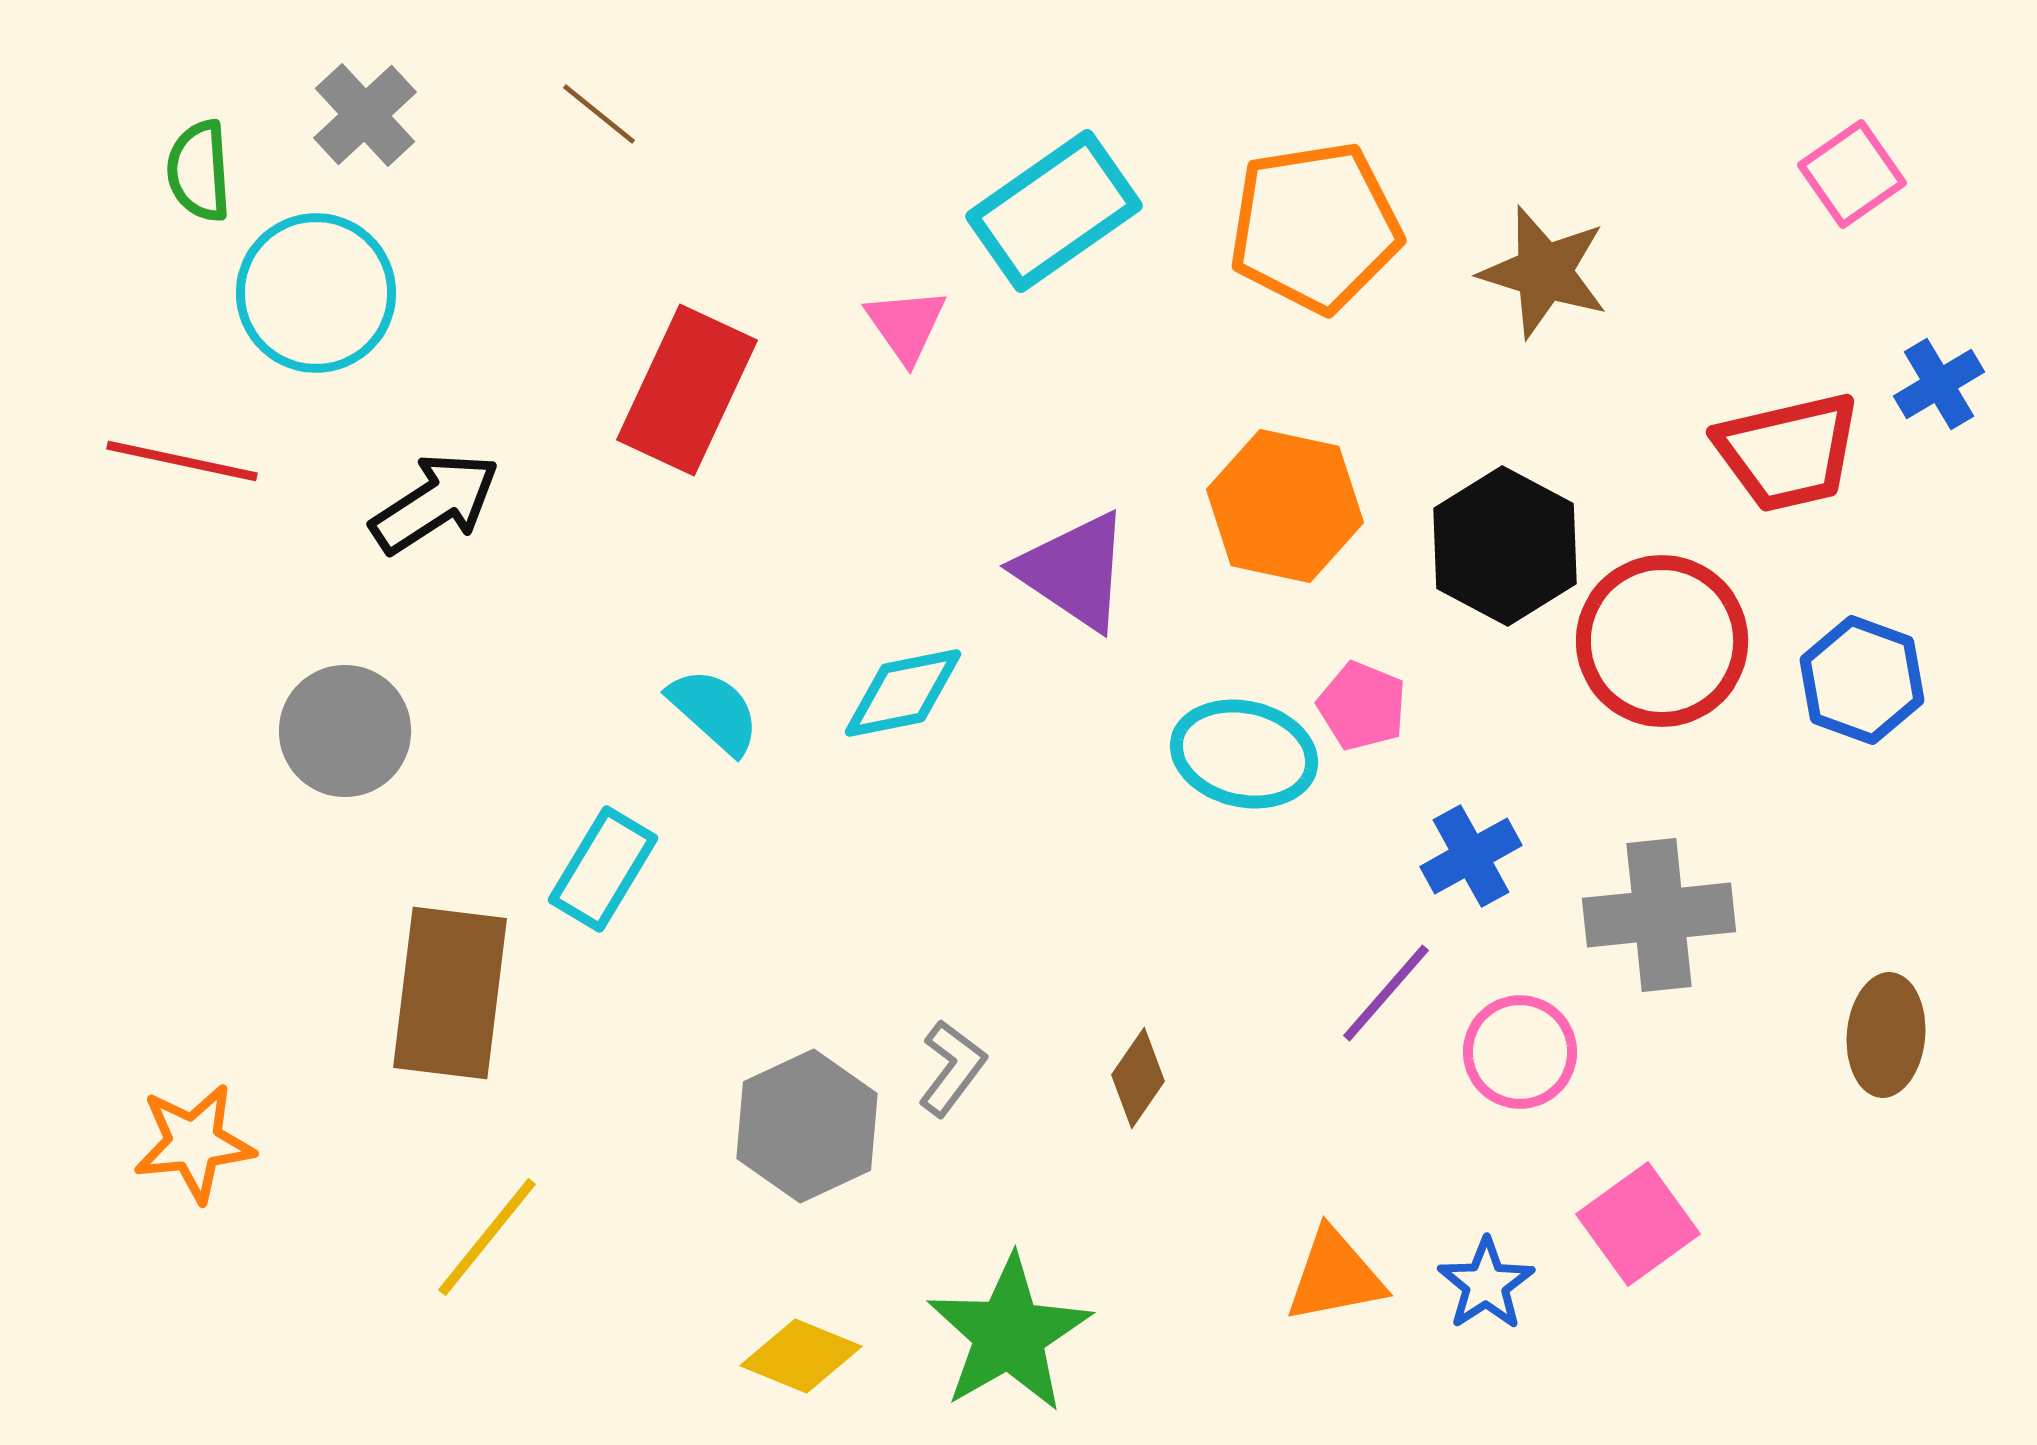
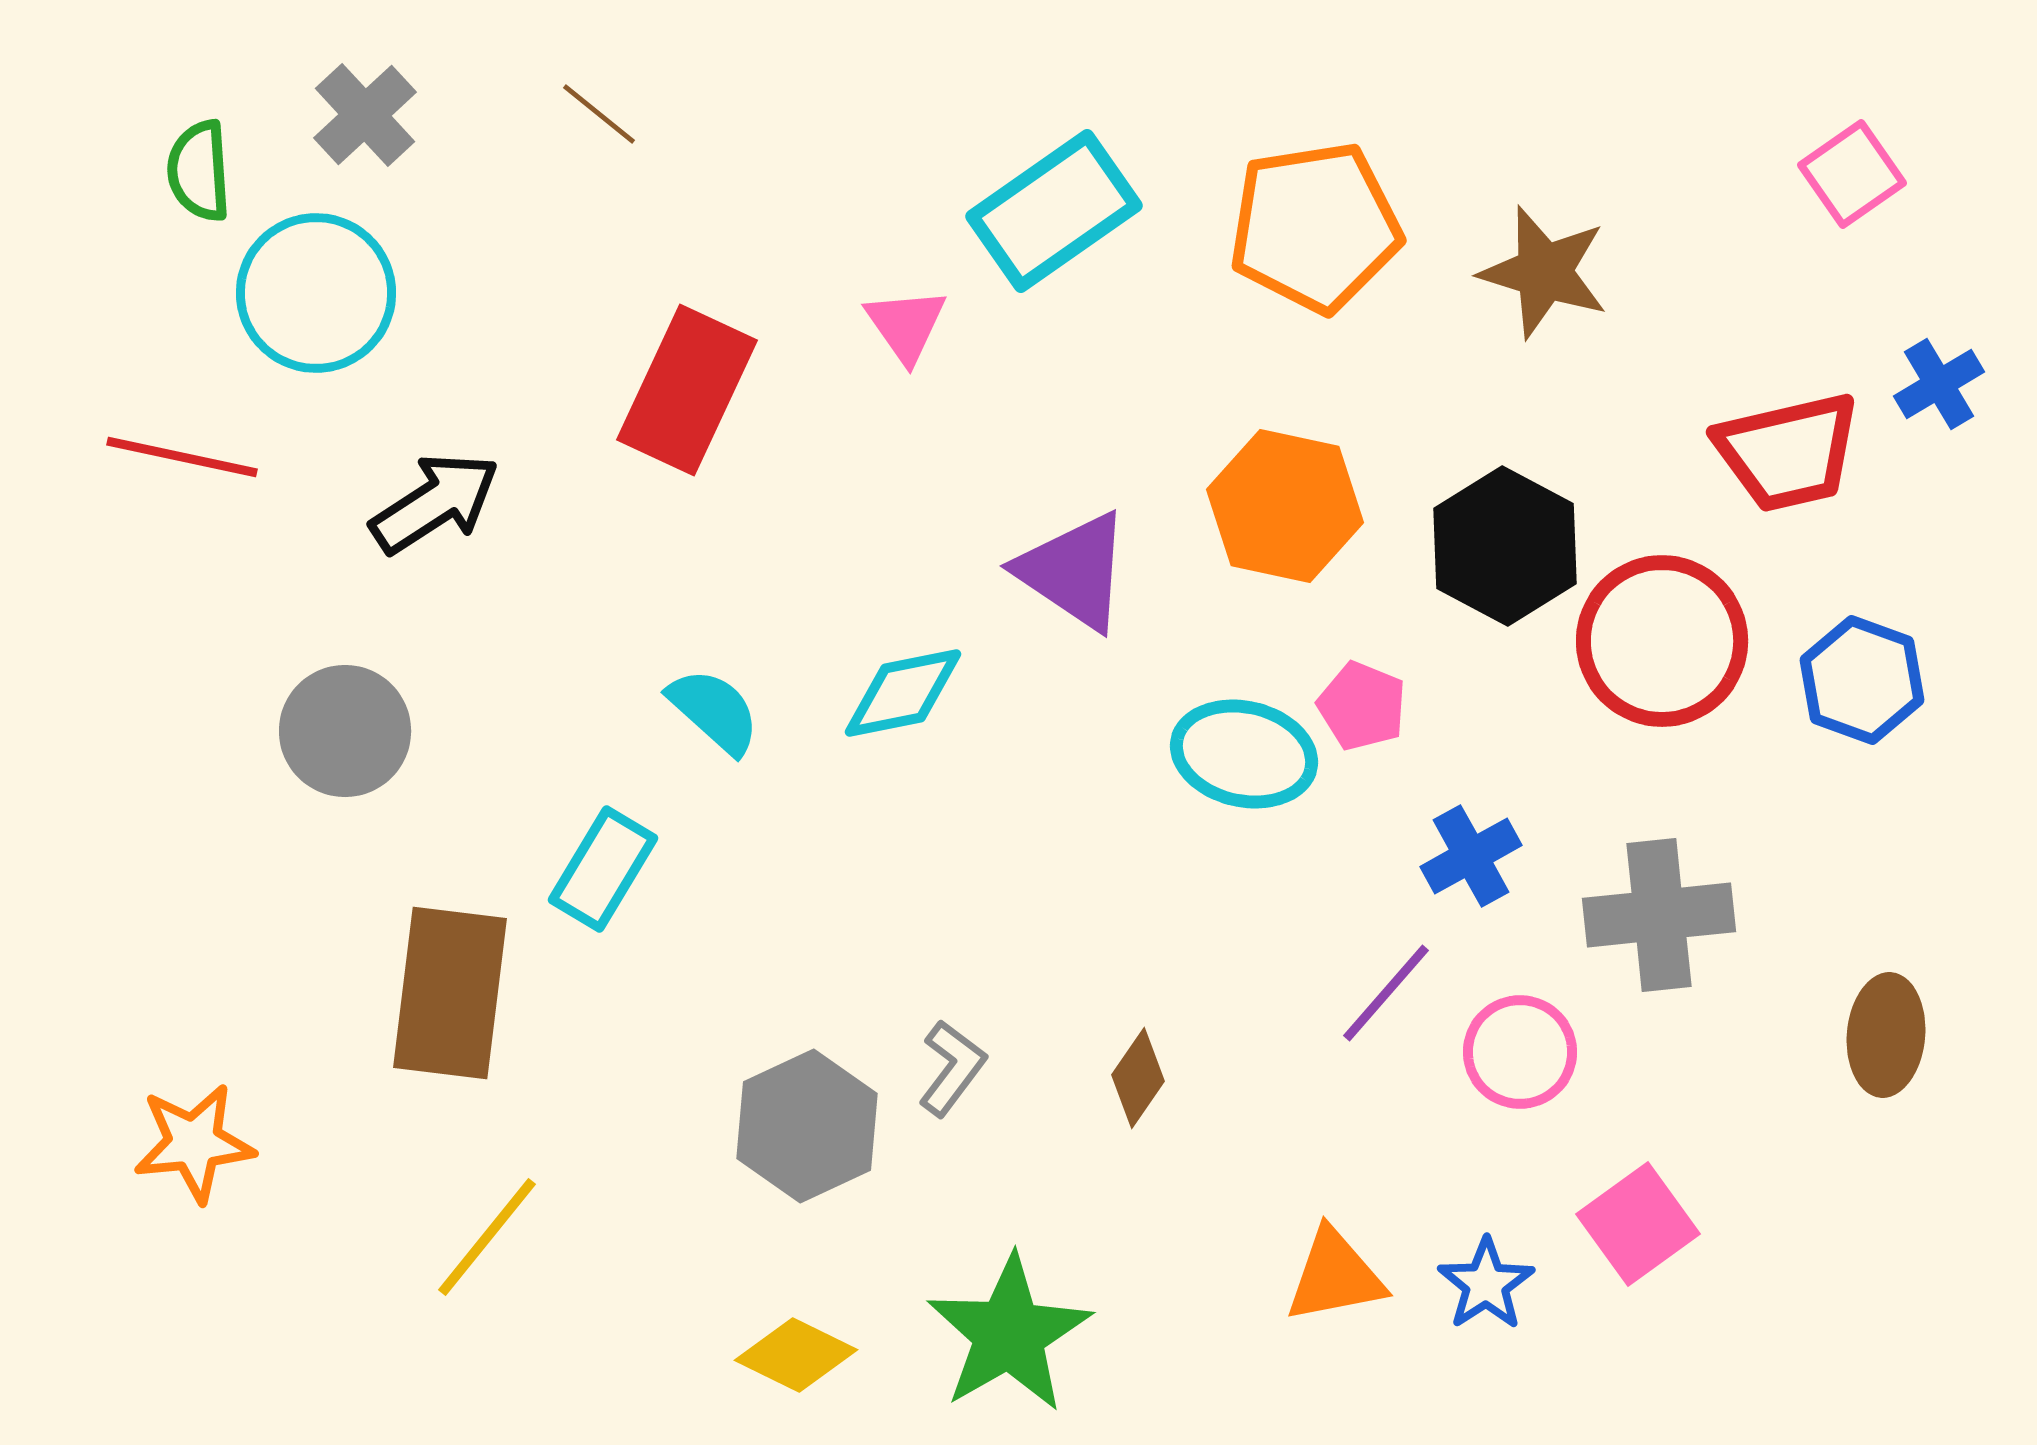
red line at (182, 461): moved 4 px up
yellow diamond at (801, 1356): moved 5 px left, 1 px up; rotated 4 degrees clockwise
